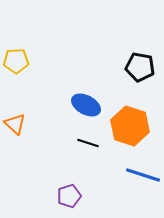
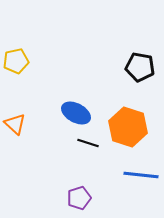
yellow pentagon: rotated 10 degrees counterclockwise
blue ellipse: moved 10 px left, 8 px down
orange hexagon: moved 2 px left, 1 px down
blue line: moved 2 px left; rotated 12 degrees counterclockwise
purple pentagon: moved 10 px right, 2 px down
